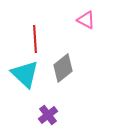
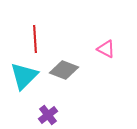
pink triangle: moved 20 px right, 29 px down
gray diamond: moved 1 px right, 2 px down; rotated 60 degrees clockwise
cyan triangle: moved 1 px left, 2 px down; rotated 32 degrees clockwise
